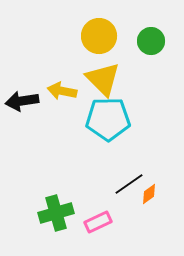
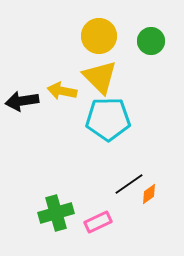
yellow triangle: moved 3 px left, 2 px up
